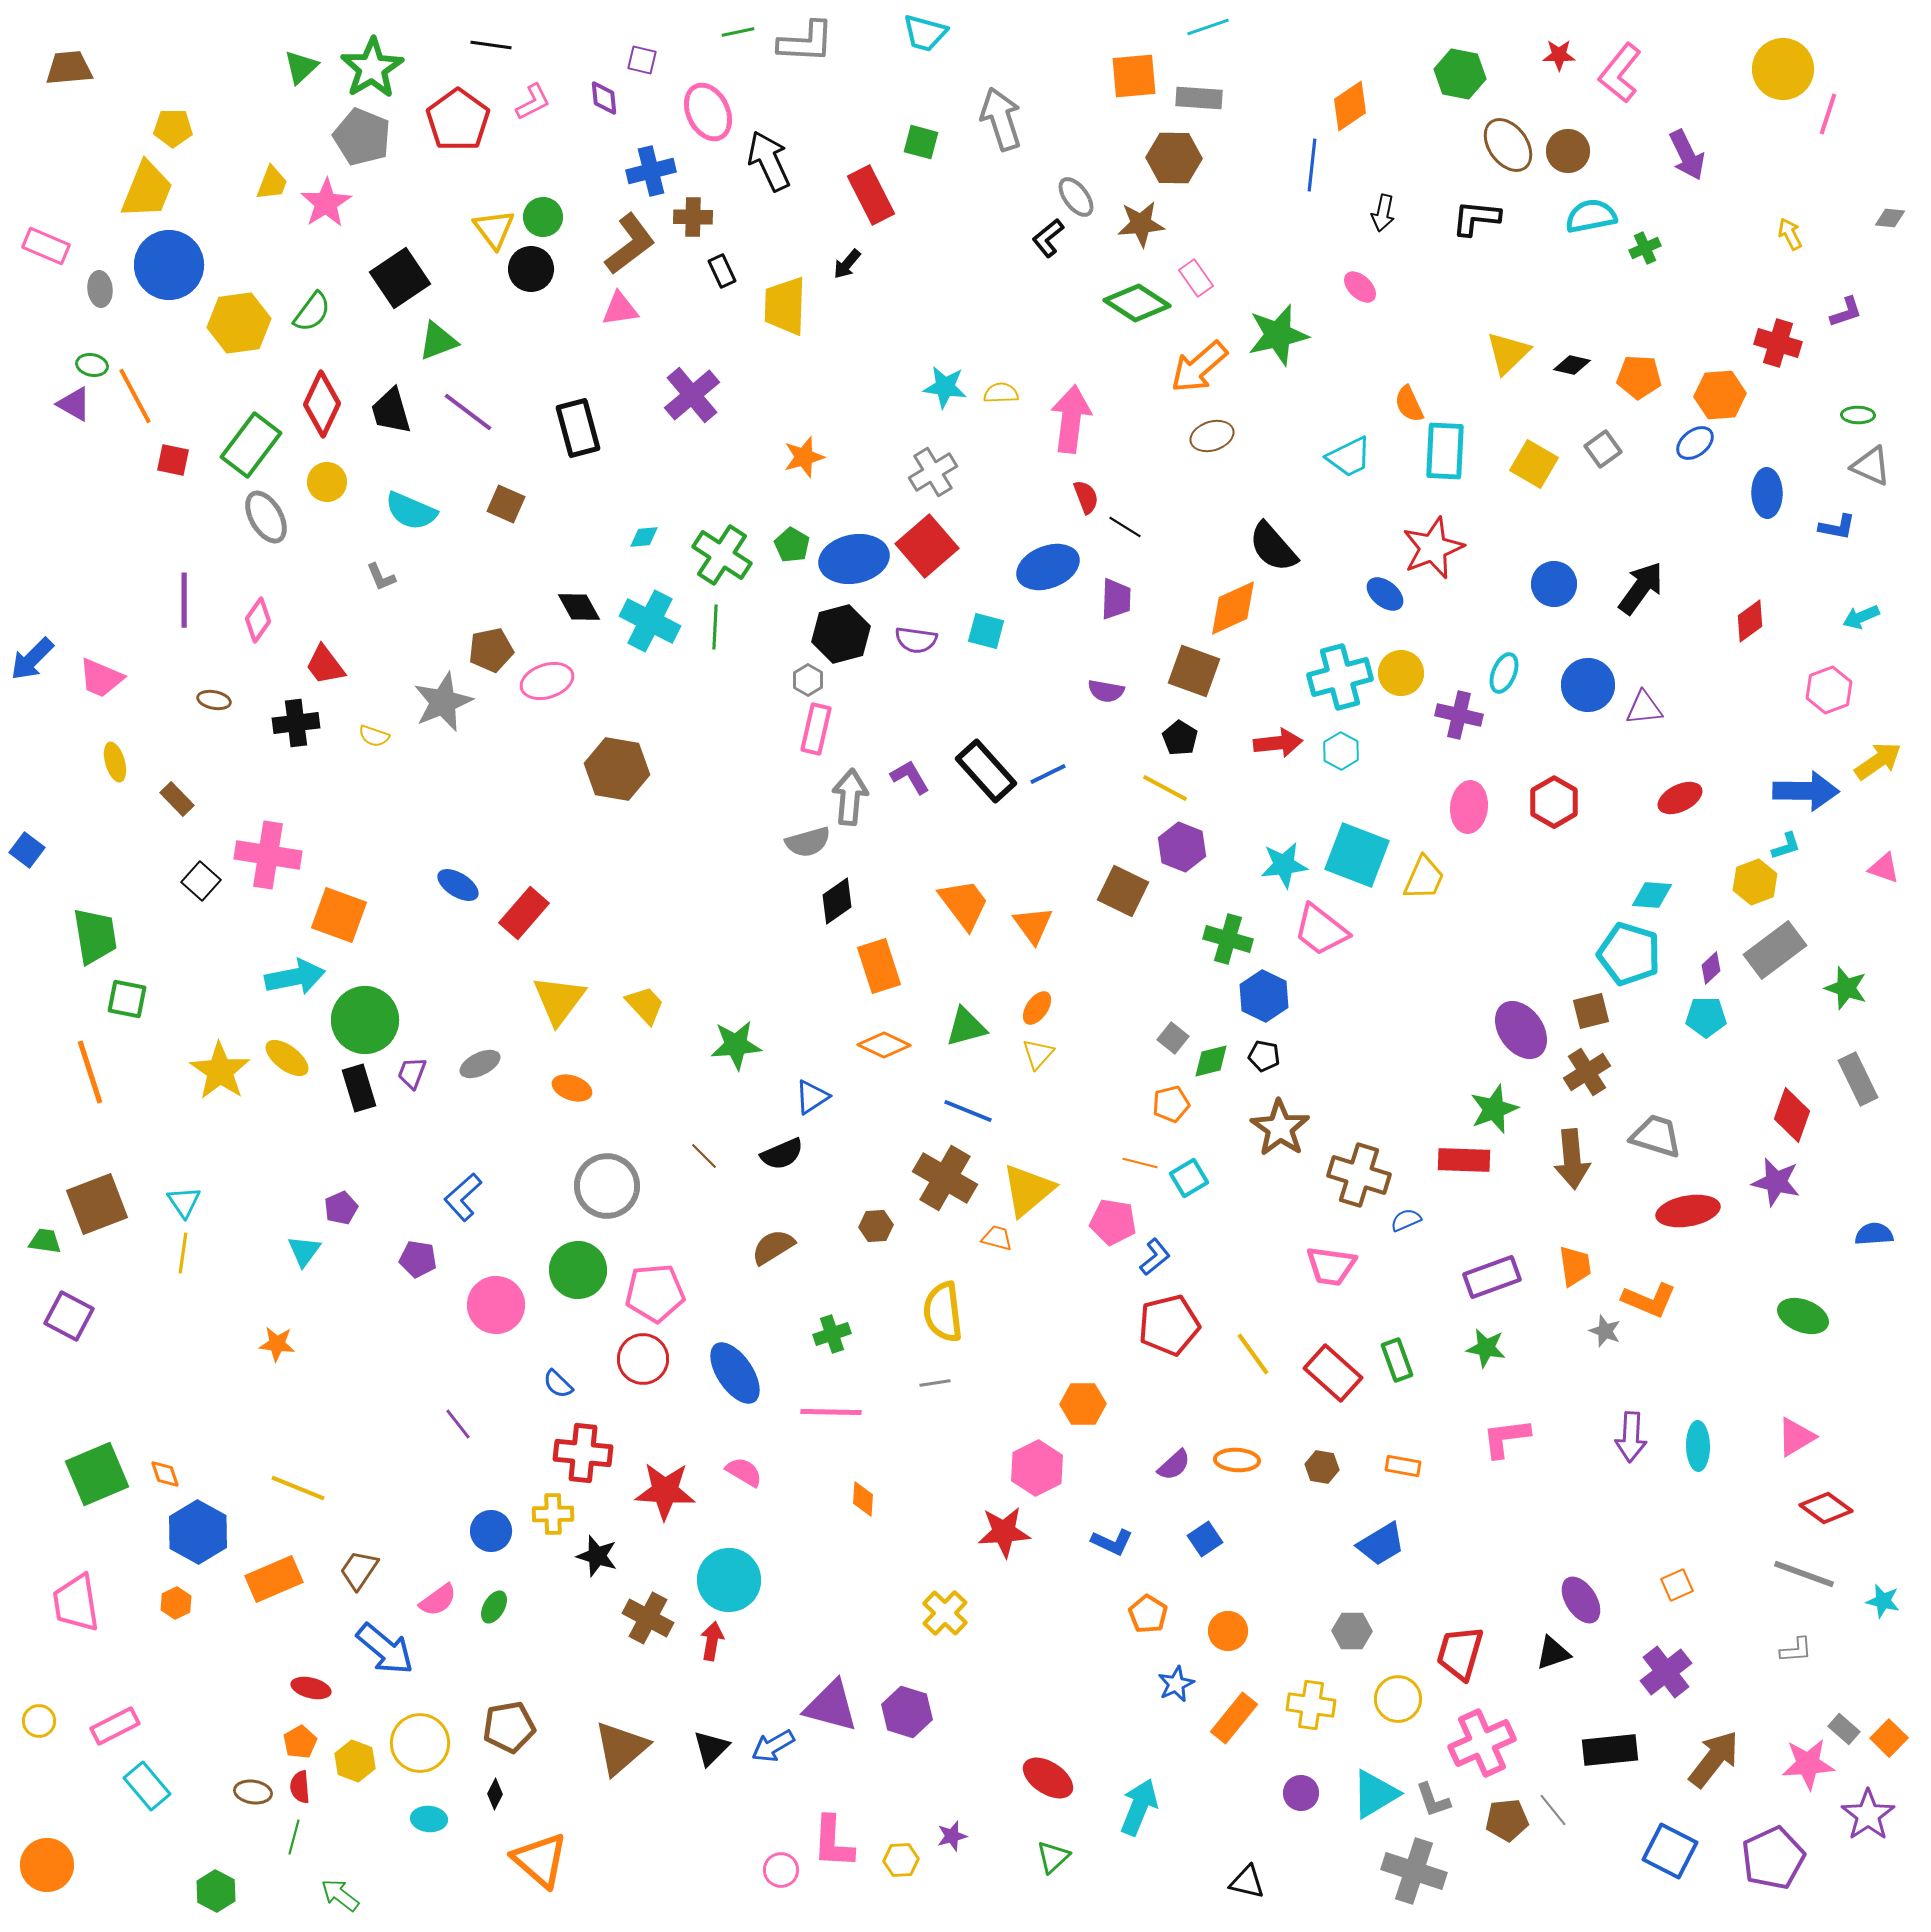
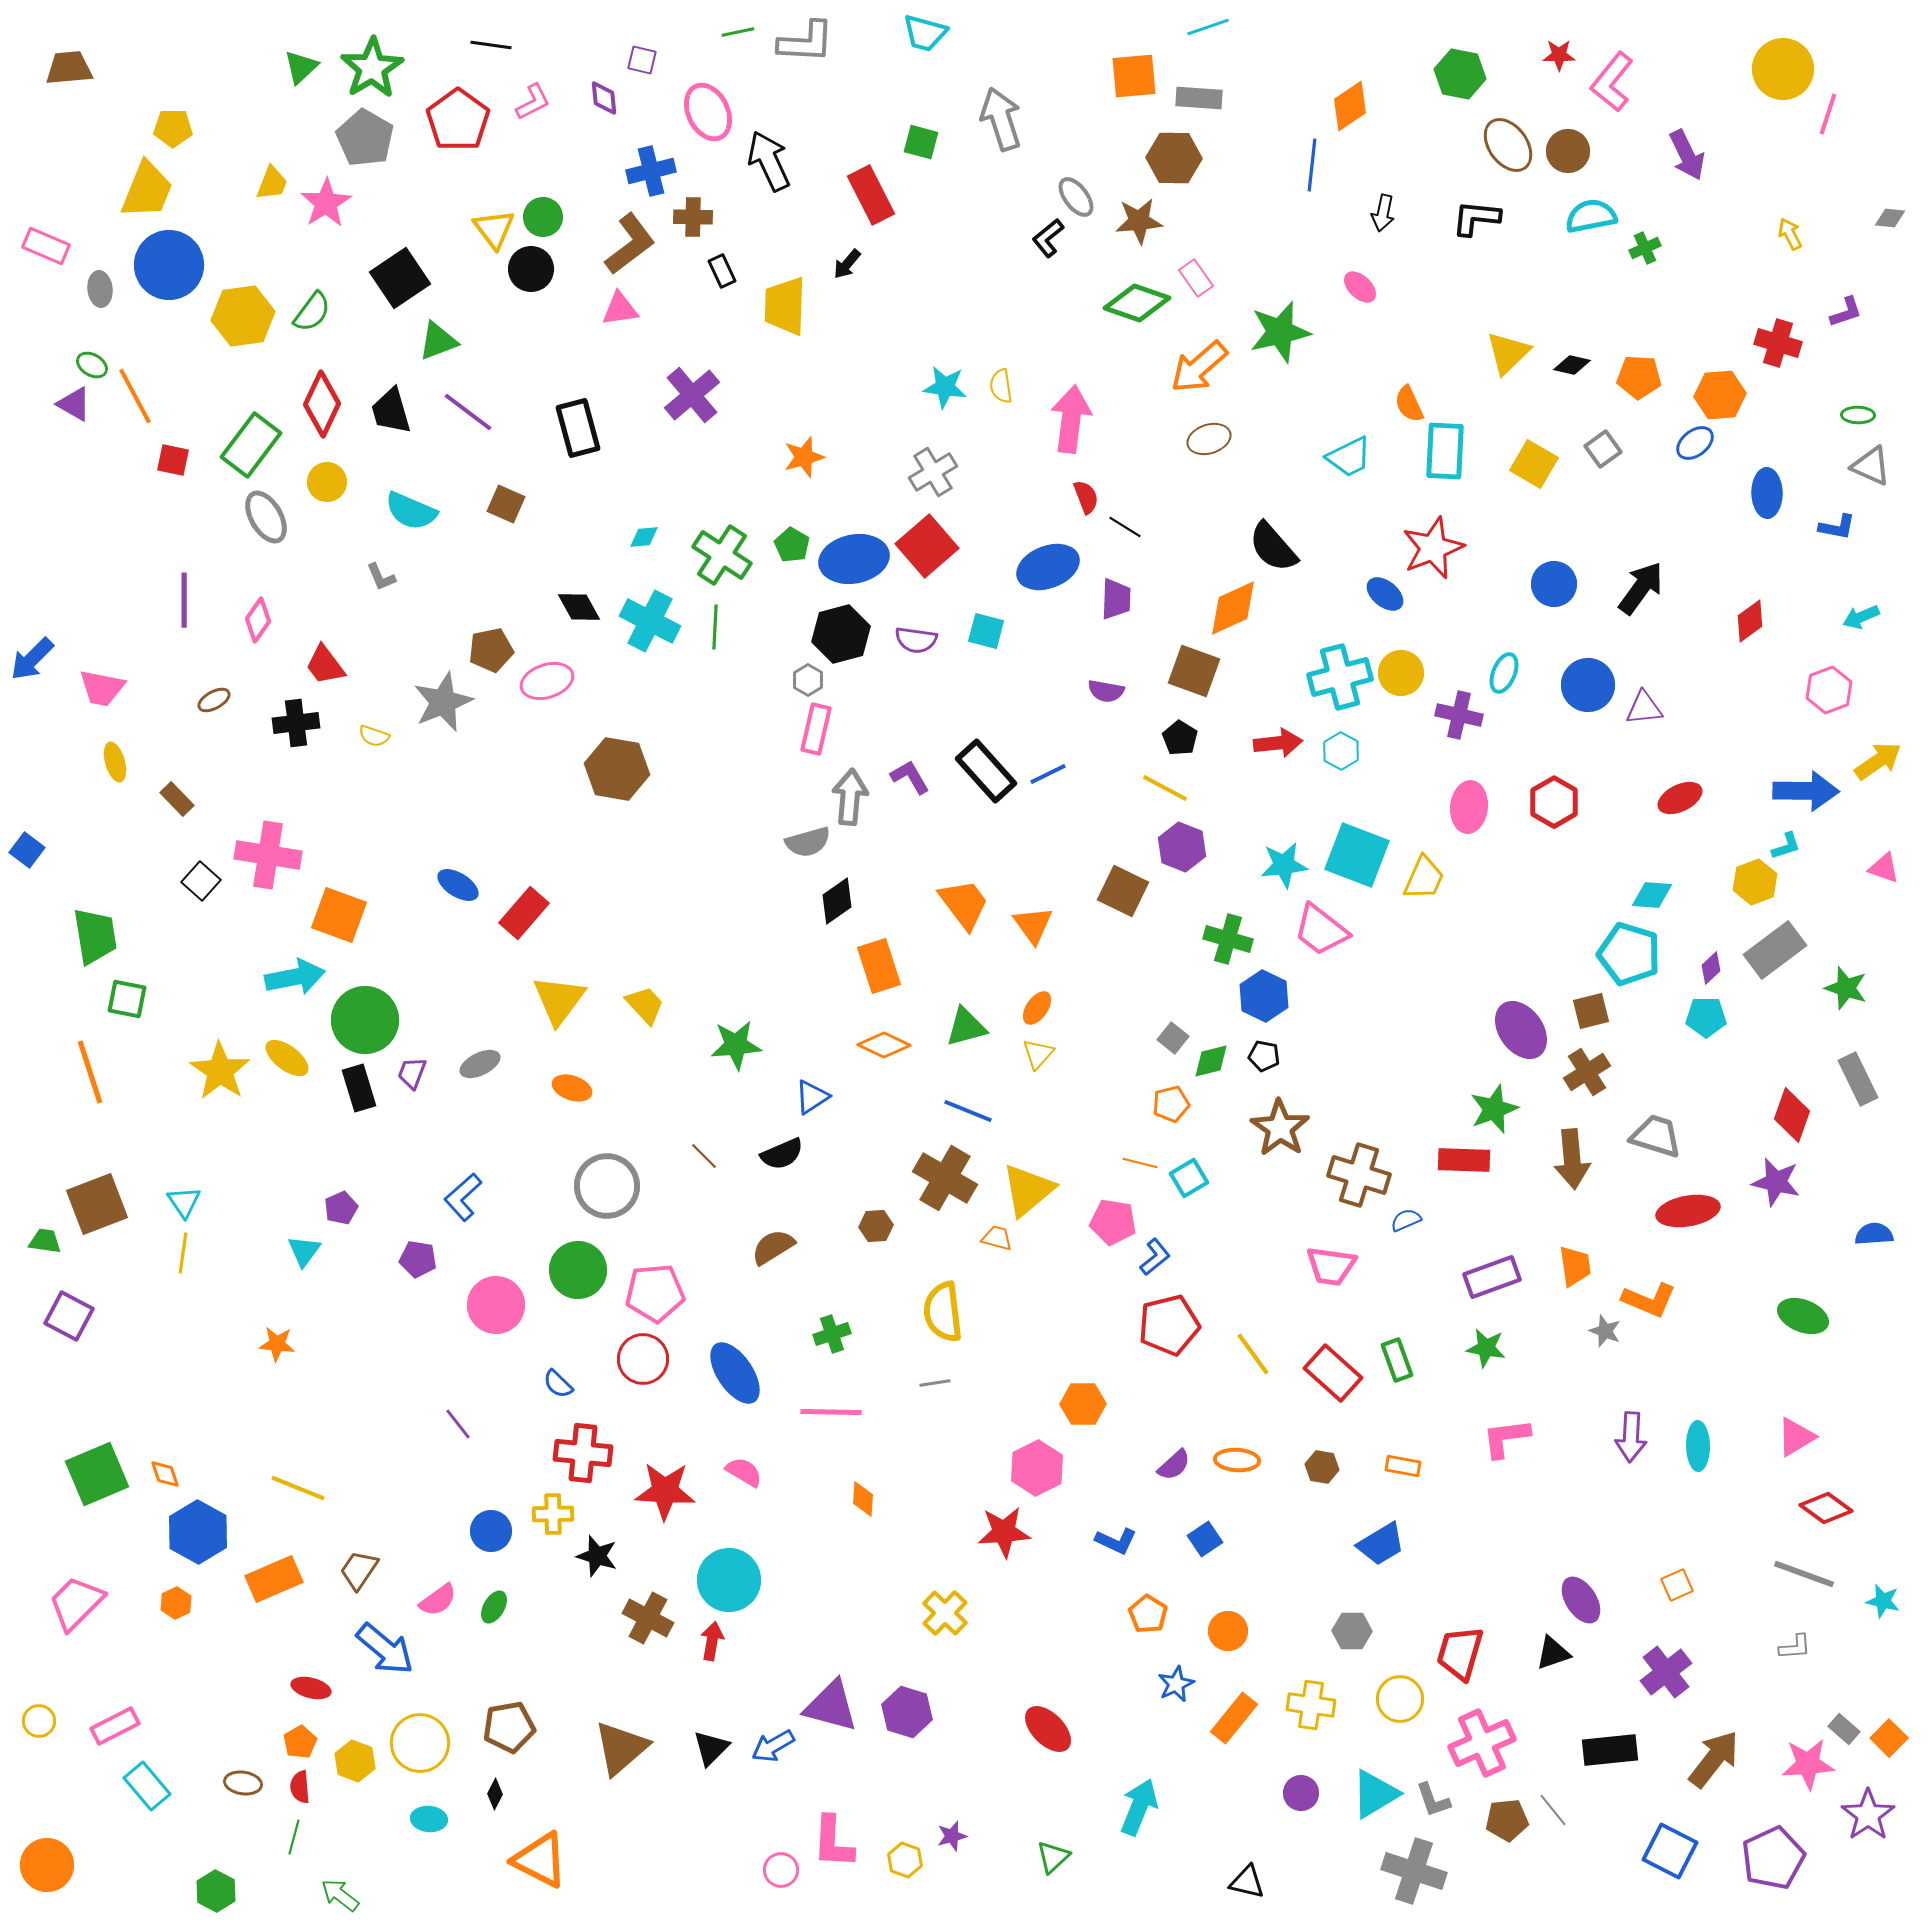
pink L-shape at (1620, 73): moved 8 px left, 9 px down
gray pentagon at (362, 137): moved 3 px right, 1 px down; rotated 8 degrees clockwise
brown star at (1141, 224): moved 2 px left, 3 px up
green diamond at (1137, 303): rotated 14 degrees counterclockwise
yellow hexagon at (239, 323): moved 4 px right, 7 px up
green star at (1278, 335): moved 2 px right, 3 px up
green ellipse at (92, 365): rotated 20 degrees clockwise
yellow semicircle at (1001, 393): moved 7 px up; rotated 96 degrees counterclockwise
brown ellipse at (1212, 436): moved 3 px left, 3 px down
pink trapezoid at (101, 678): moved 1 px right, 10 px down; rotated 12 degrees counterclockwise
brown ellipse at (214, 700): rotated 40 degrees counterclockwise
blue L-shape at (1112, 1542): moved 4 px right, 1 px up
pink trapezoid at (76, 1603): rotated 54 degrees clockwise
gray L-shape at (1796, 1650): moved 1 px left, 3 px up
yellow circle at (1398, 1699): moved 2 px right
red ellipse at (1048, 1778): moved 49 px up; rotated 12 degrees clockwise
brown ellipse at (253, 1792): moved 10 px left, 9 px up
orange triangle at (540, 1860): rotated 14 degrees counterclockwise
yellow hexagon at (901, 1860): moved 4 px right; rotated 24 degrees clockwise
